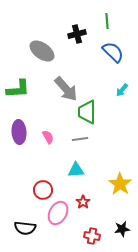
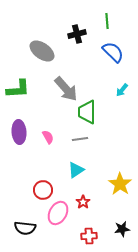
cyan triangle: rotated 30 degrees counterclockwise
red cross: moved 3 px left; rotated 14 degrees counterclockwise
